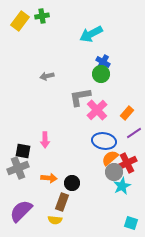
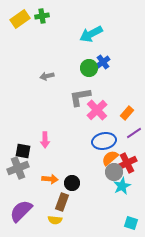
yellow rectangle: moved 2 px up; rotated 18 degrees clockwise
blue cross: rotated 24 degrees clockwise
green circle: moved 12 px left, 6 px up
blue ellipse: rotated 20 degrees counterclockwise
orange arrow: moved 1 px right, 1 px down
